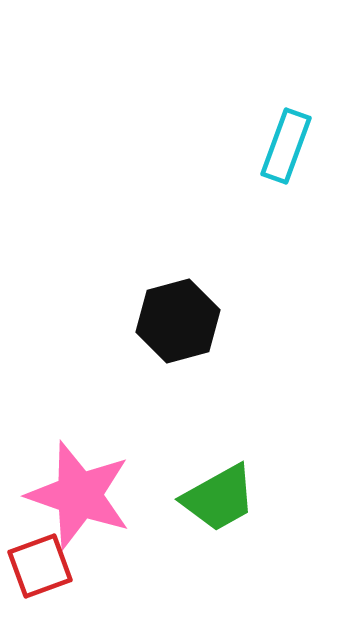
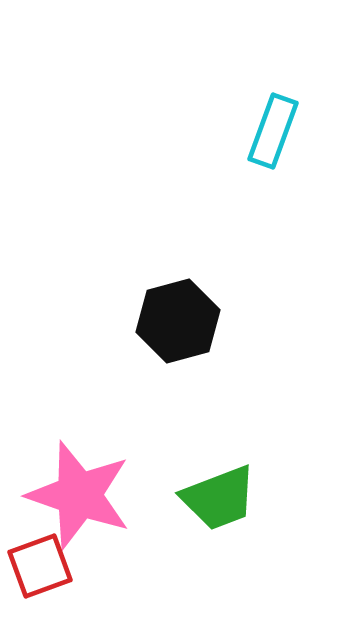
cyan rectangle: moved 13 px left, 15 px up
green trapezoid: rotated 8 degrees clockwise
